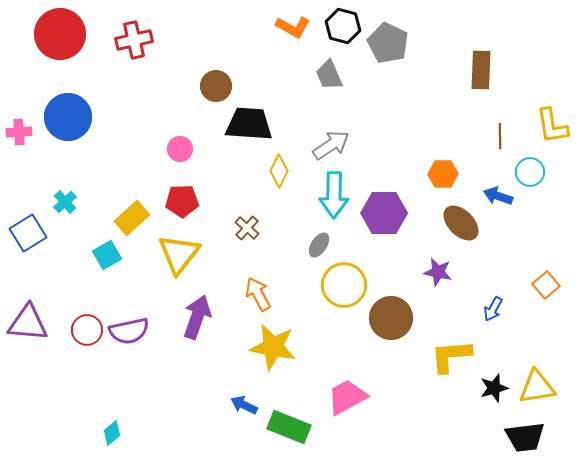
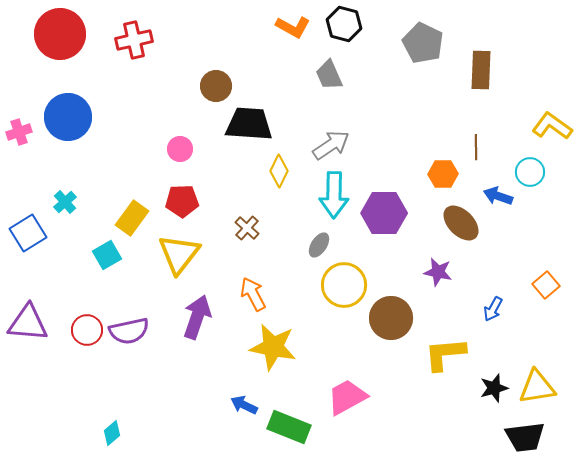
black hexagon at (343, 26): moved 1 px right, 2 px up
gray pentagon at (388, 43): moved 35 px right
yellow L-shape at (552, 126): rotated 135 degrees clockwise
pink cross at (19, 132): rotated 15 degrees counterclockwise
brown line at (500, 136): moved 24 px left, 11 px down
yellow rectangle at (132, 218): rotated 12 degrees counterclockwise
orange arrow at (258, 294): moved 5 px left
yellow L-shape at (451, 356): moved 6 px left, 2 px up
